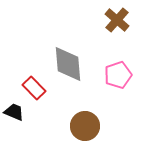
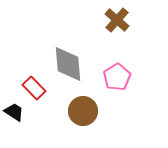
pink pentagon: moved 1 px left, 2 px down; rotated 12 degrees counterclockwise
black trapezoid: rotated 10 degrees clockwise
brown circle: moved 2 px left, 15 px up
